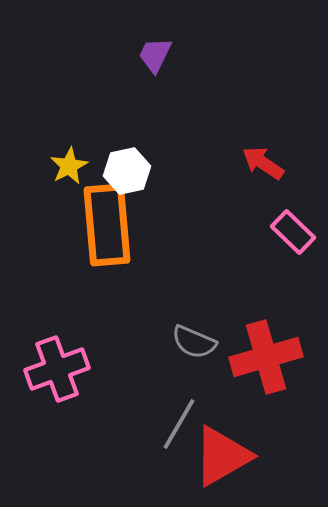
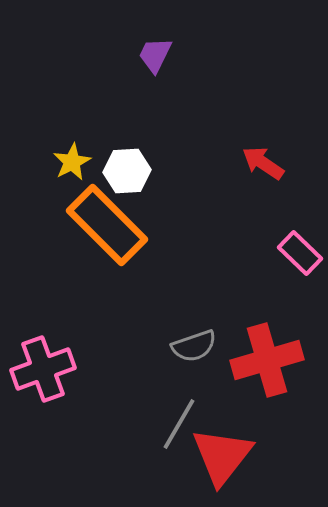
yellow star: moved 3 px right, 4 px up
white hexagon: rotated 9 degrees clockwise
orange rectangle: rotated 40 degrees counterclockwise
pink rectangle: moved 7 px right, 21 px down
gray semicircle: moved 4 px down; rotated 42 degrees counterclockwise
red cross: moved 1 px right, 3 px down
pink cross: moved 14 px left
red triangle: rotated 22 degrees counterclockwise
